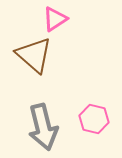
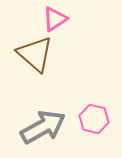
brown triangle: moved 1 px right, 1 px up
gray arrow: rotated 105 degrees counterclockwise
